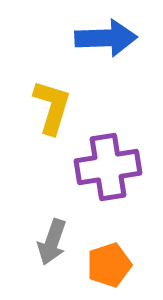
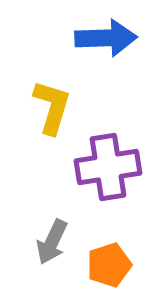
gray arrow: rotated 6 degrees clockwise
